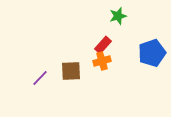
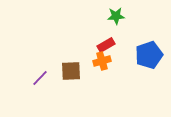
green star: moved 2 px left; rotated 12 degrees clockwise
red rectangle: moved 3 px right; rotated 18 degrees clockwise
blue pentagon: moved 3 px left, 2 px down
